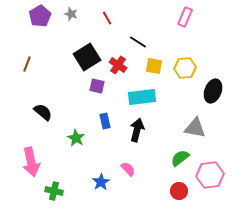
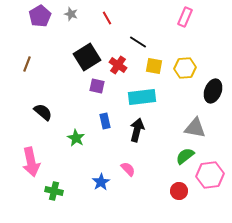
green semicircle: moved 5 px right, 2 px up
